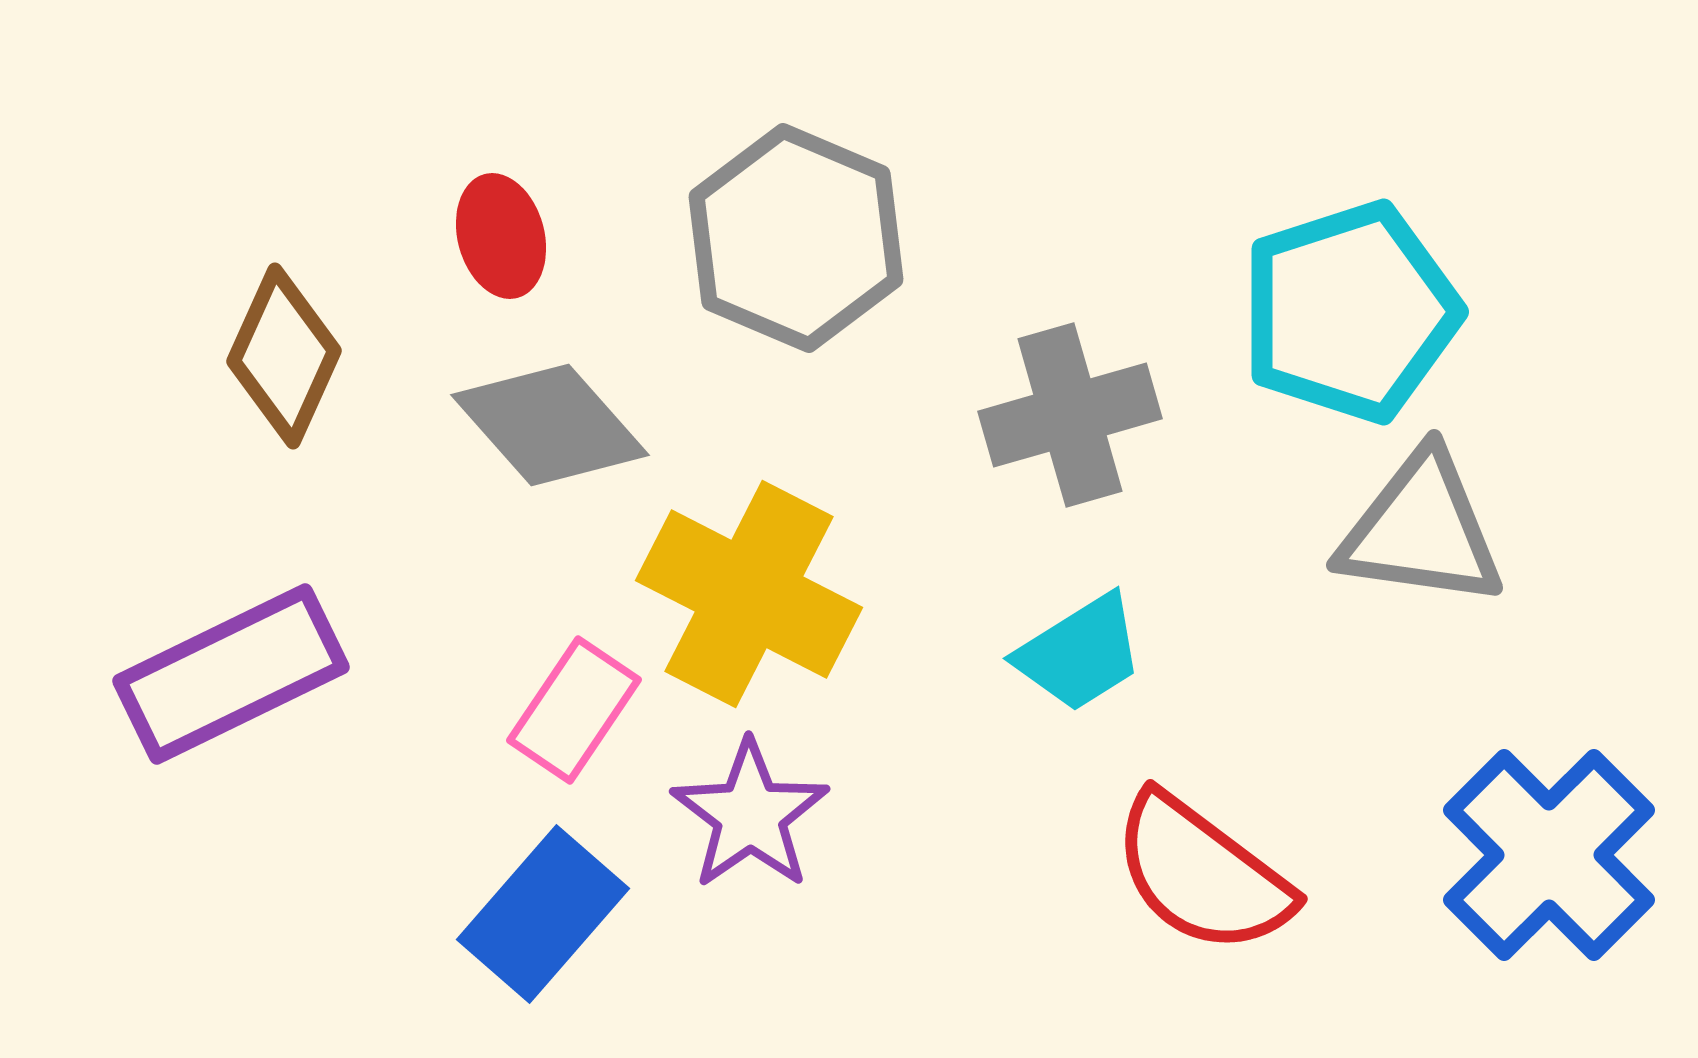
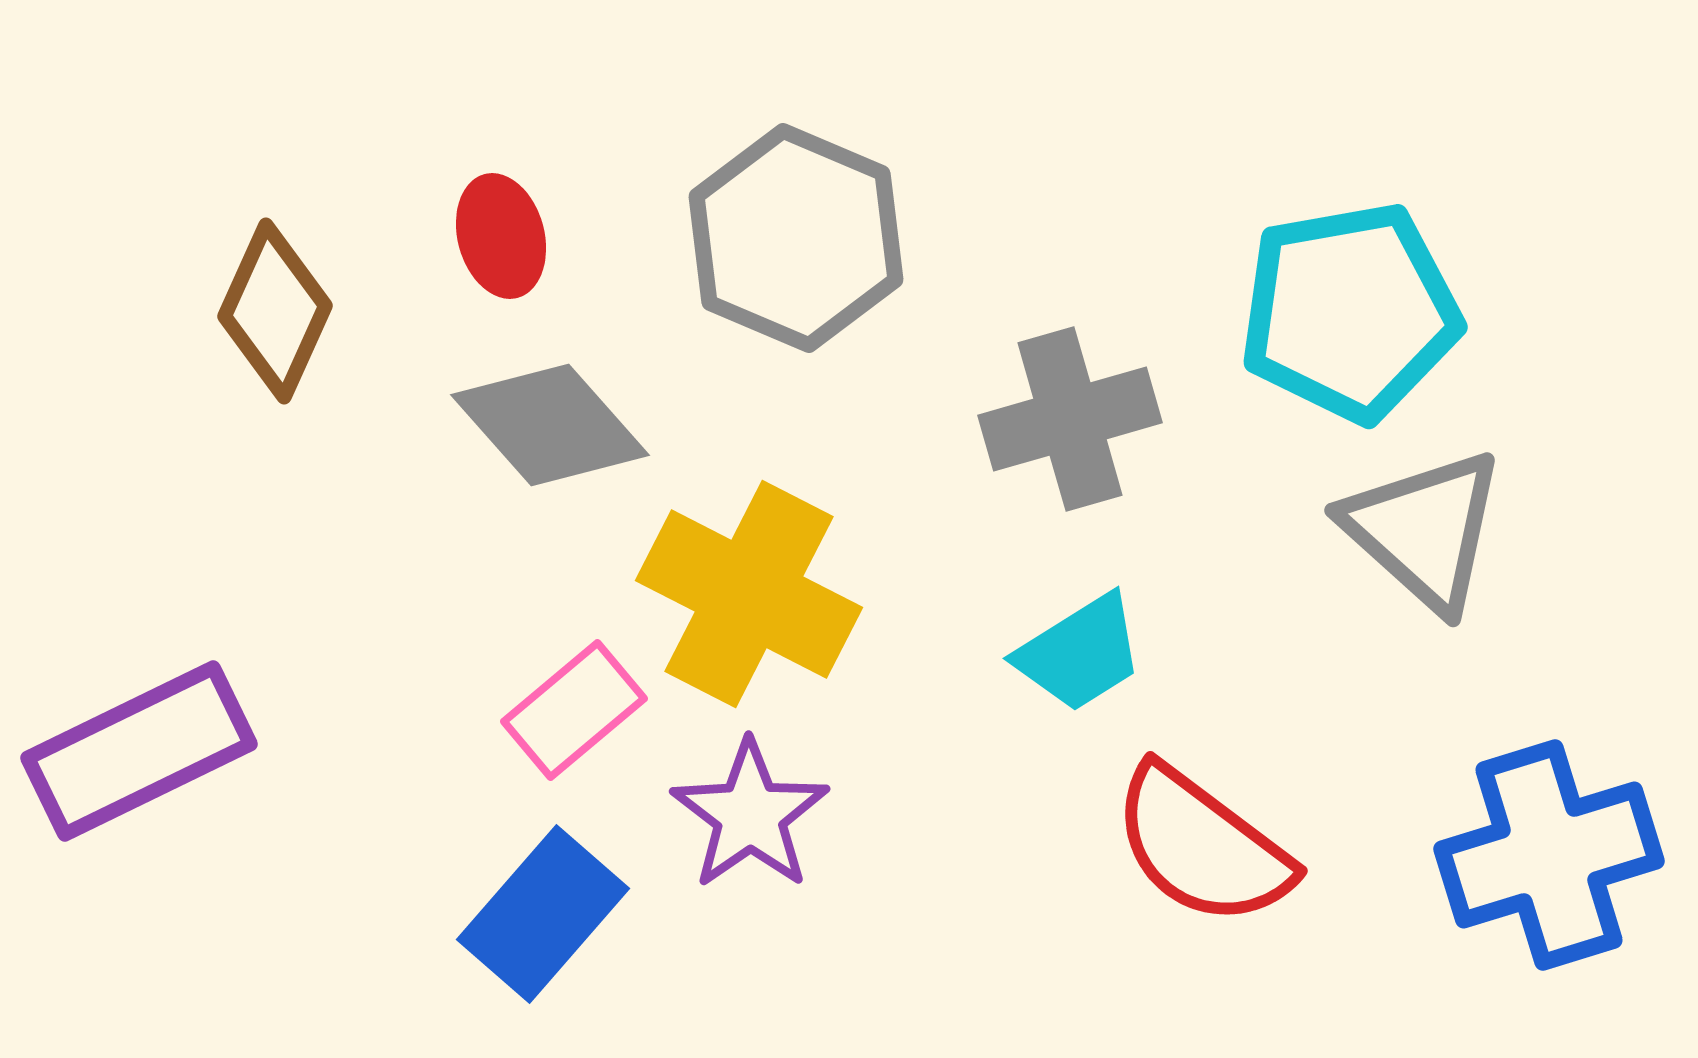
cyan pentagon: rotated 8 degrees clockwise
brown diamond: moved 9 px left, 45 px up
gray cross: moved 4 px down
gray triangle: moved 3 px right; rotated 34 degrees clockwise
purple rectangle: moved 92 px left, 77 px down
pink rectangle: rotated 16 degrees clockwise
blue cross: rotated 28 degrees clockwise
red semicircle: moved 28 px up
